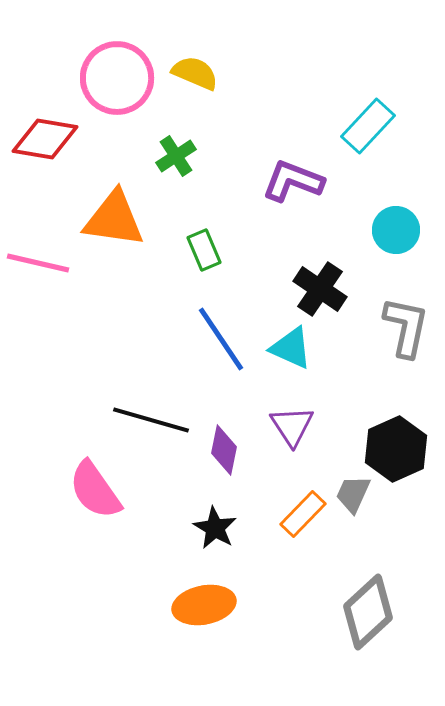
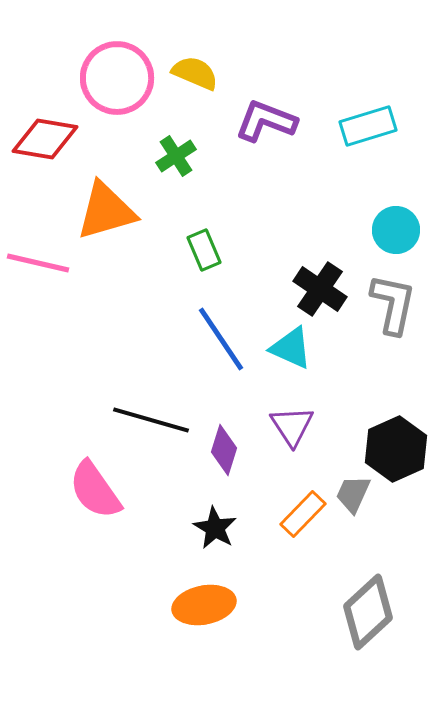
cyan rectangle: rotated 30 degrees clockwise
purple L-shape: moved 27 px left, 60 px up
orange triangle: moved 8 px left, 8 px up; rotated 24 degrees counterclockwise
gray L-shape: moved 13 px left, 23 px up
purple diamond: rotated 6 degrees clockwise
